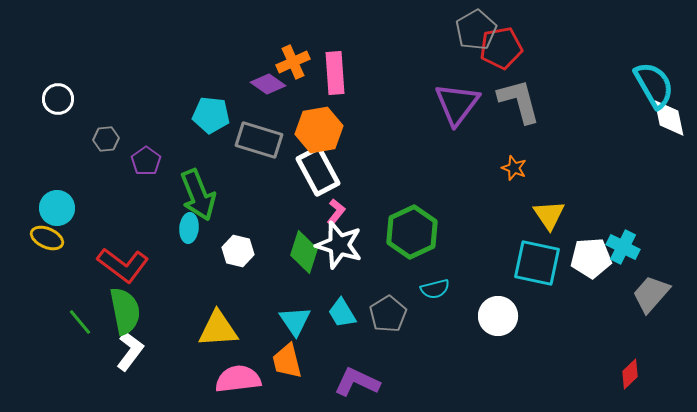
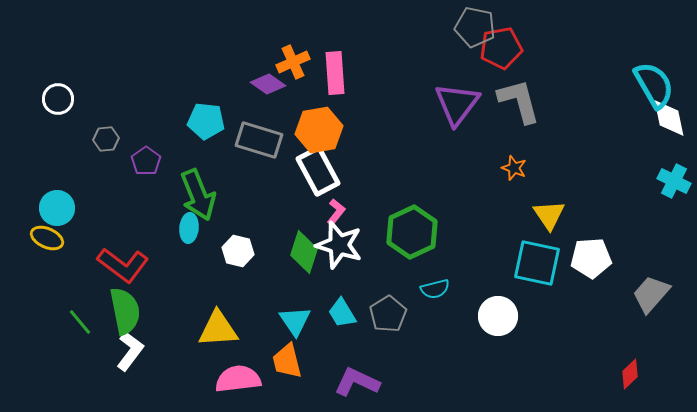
gray pentagon at (476, 30): moved 1 px left, 3 px up; rotated 30 degrees counterclockwise
cyan pentagon at (211, 115): moved 5 px left, 6 px down
cyan cross at (623, 247): moved 51 px right, 66 px up
